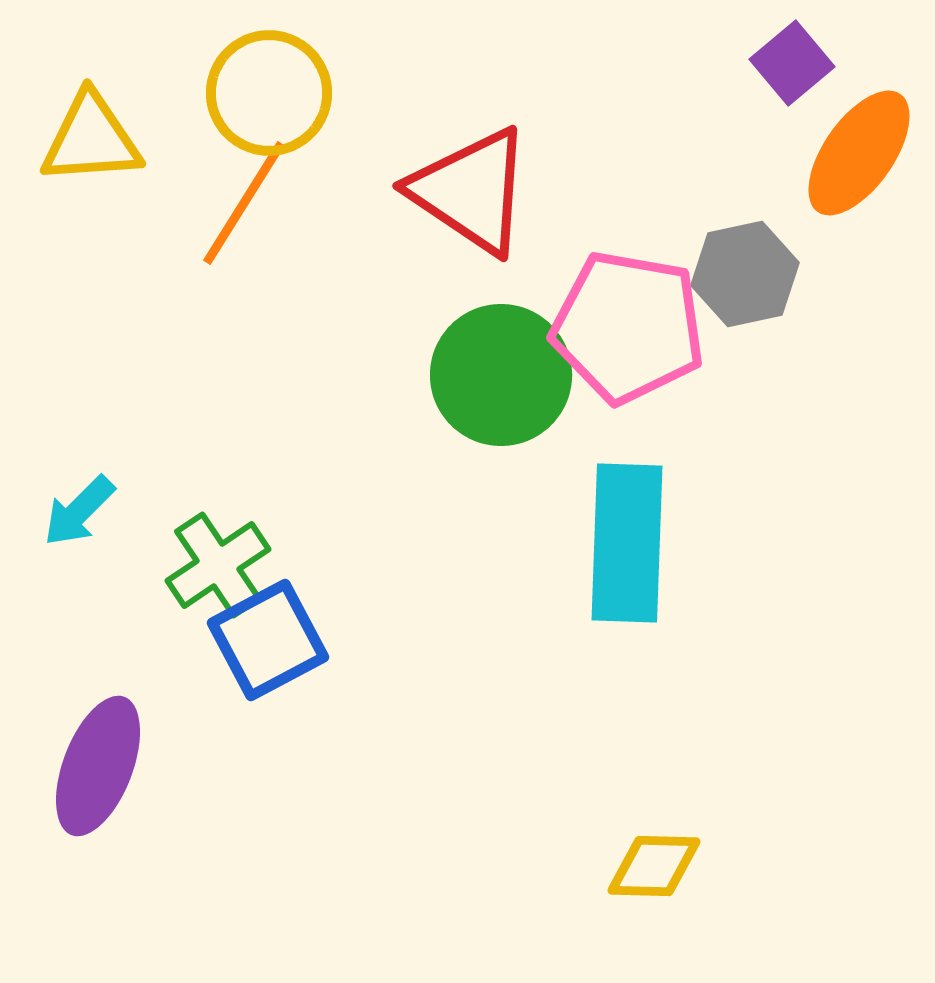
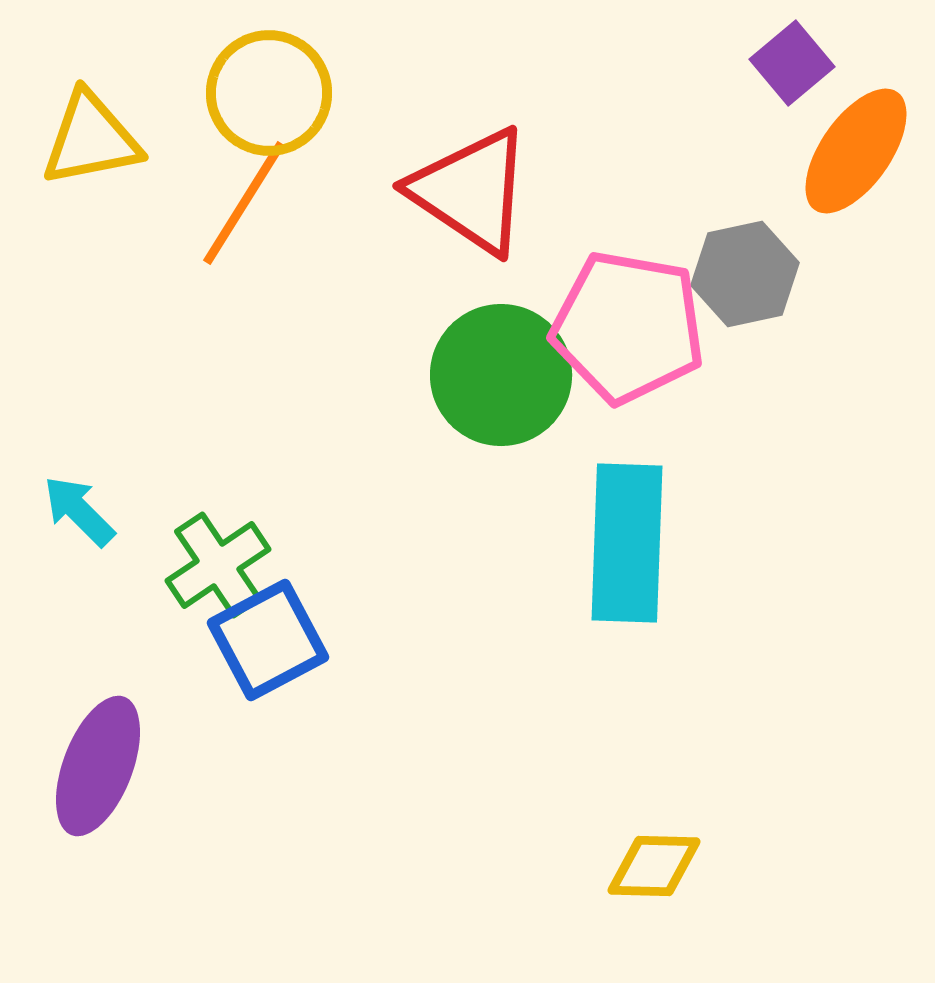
yellow triangle: rotated 7 degrees counterclockwise
orange ellipse: moved 3 px left, 2 px up
cyan arrow: rotated 90 degrees clockwise
